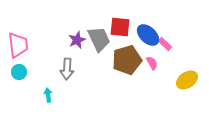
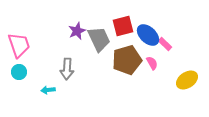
red square: moved 3 px right, 1 px up; rotated 20 degrees counterclockwise
purple star: moved 9 px up
pink trapezoid: moved 1 px right; rotated 12 degrees counterclockwise
cyan arrow: moved 5 px up; rotated 88 degrees counterclockwise
